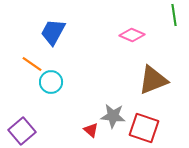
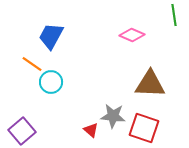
blue trapezoid: moved 2 px left, 4 px down
brown triangle: moved 3 px left, 4 px down; rotated 24 degrees clockwise
